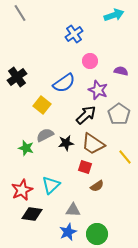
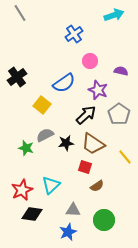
green circle: moved 7 px right, 14 px up
